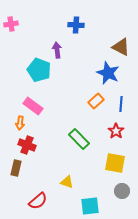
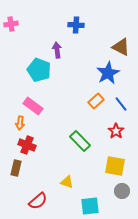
blue star: rotated 20 degrees clockwise
blue line: rotated 42 degrees counterclockwise
green rectangle: moved 1 px right, 2 px down
yellow square: moved 3 px down
